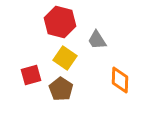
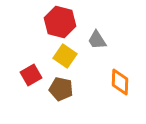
yellow square: moved 2 px up
red square: rotated 15 degrees counterclockwise
orange diamond: moved 2 px down
brown pentagon: rotated 20 degrees counterclockwise
